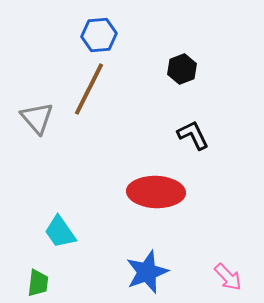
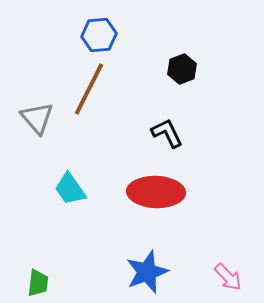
black L-shape: moved 26 px left, 2 px up
cyan trapezoid: moved 10 px right, 43 px up
